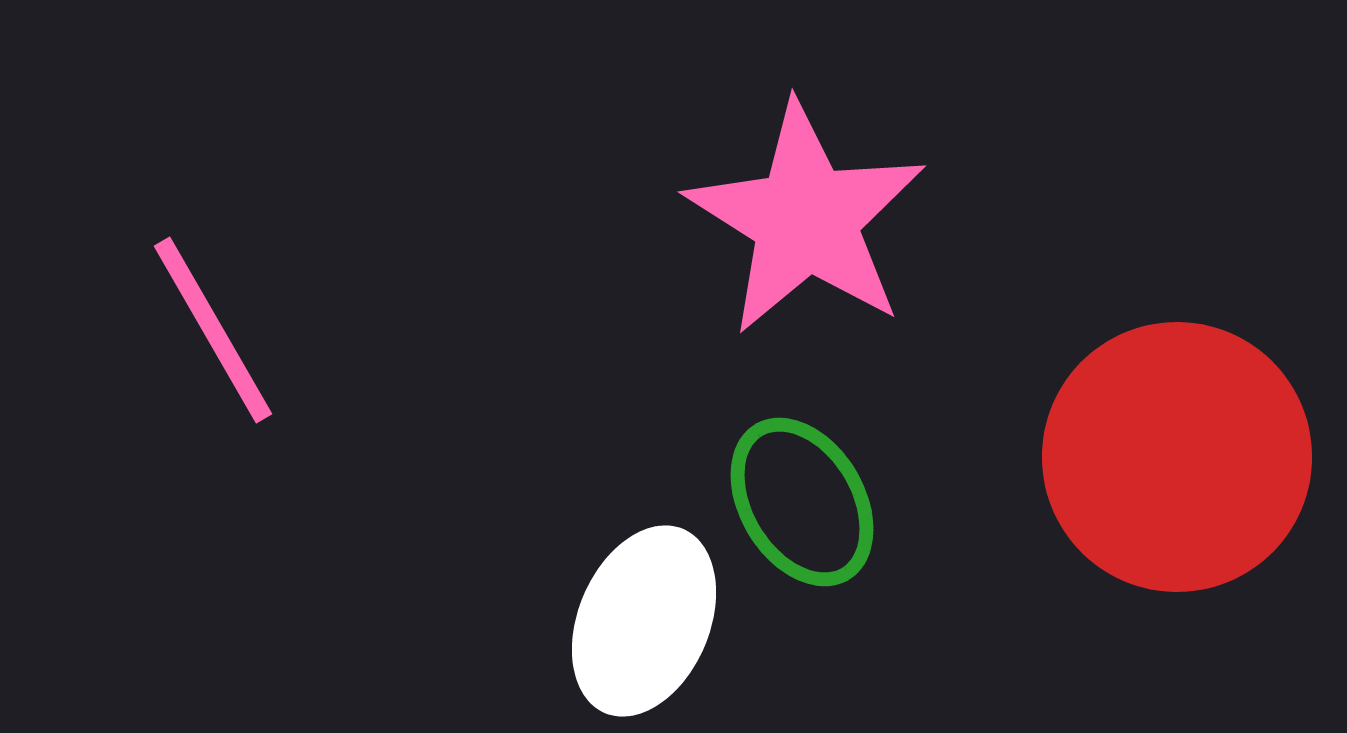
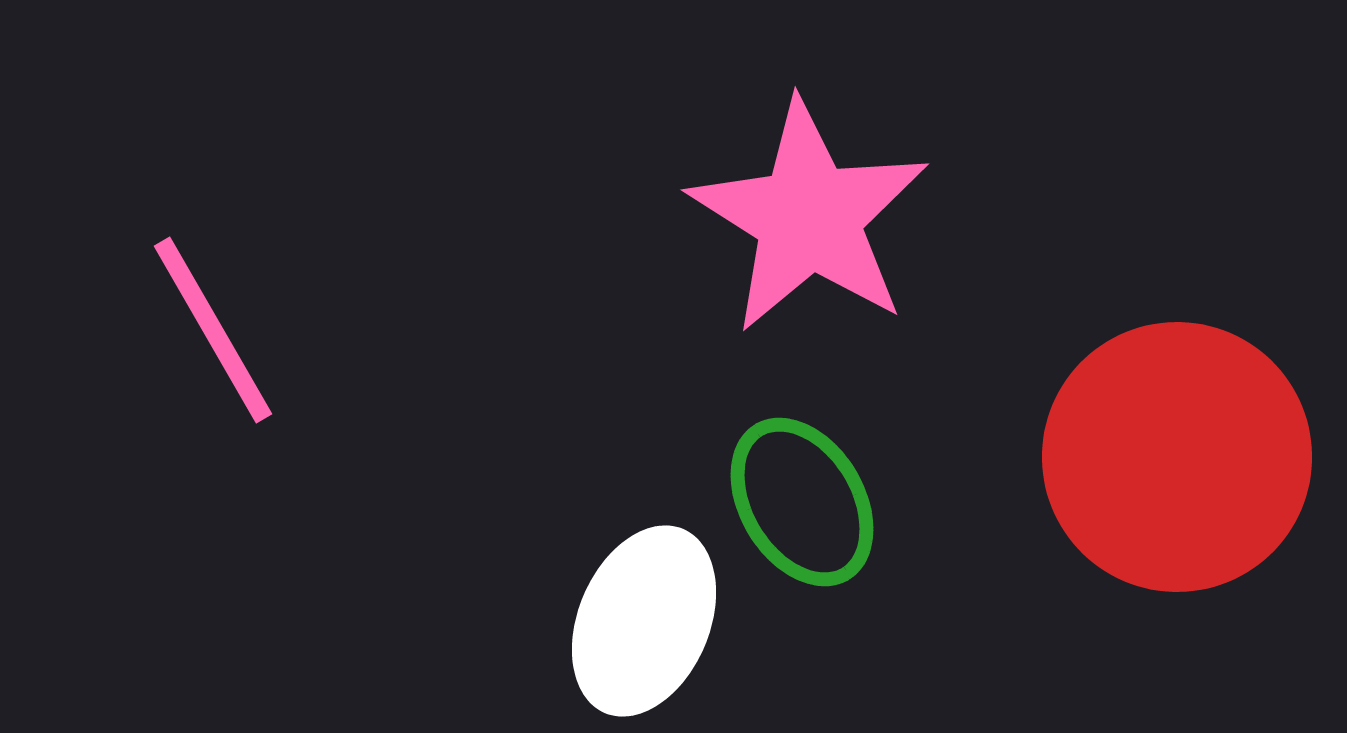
pink star: moved 3 px right, 2 px up
